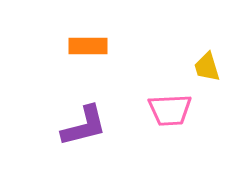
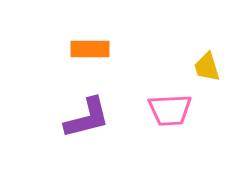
orange rectangle: moved 2 px right, 3 px down
purple L-shape: moved 3 px right, 8 px up
